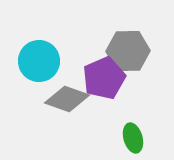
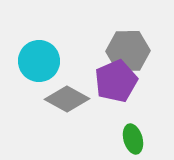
purple pentagon: moved 12 px right, 3 px down
gray diamond: rotated 9 degrees clockwise
green ellipse: moved 1 px down
